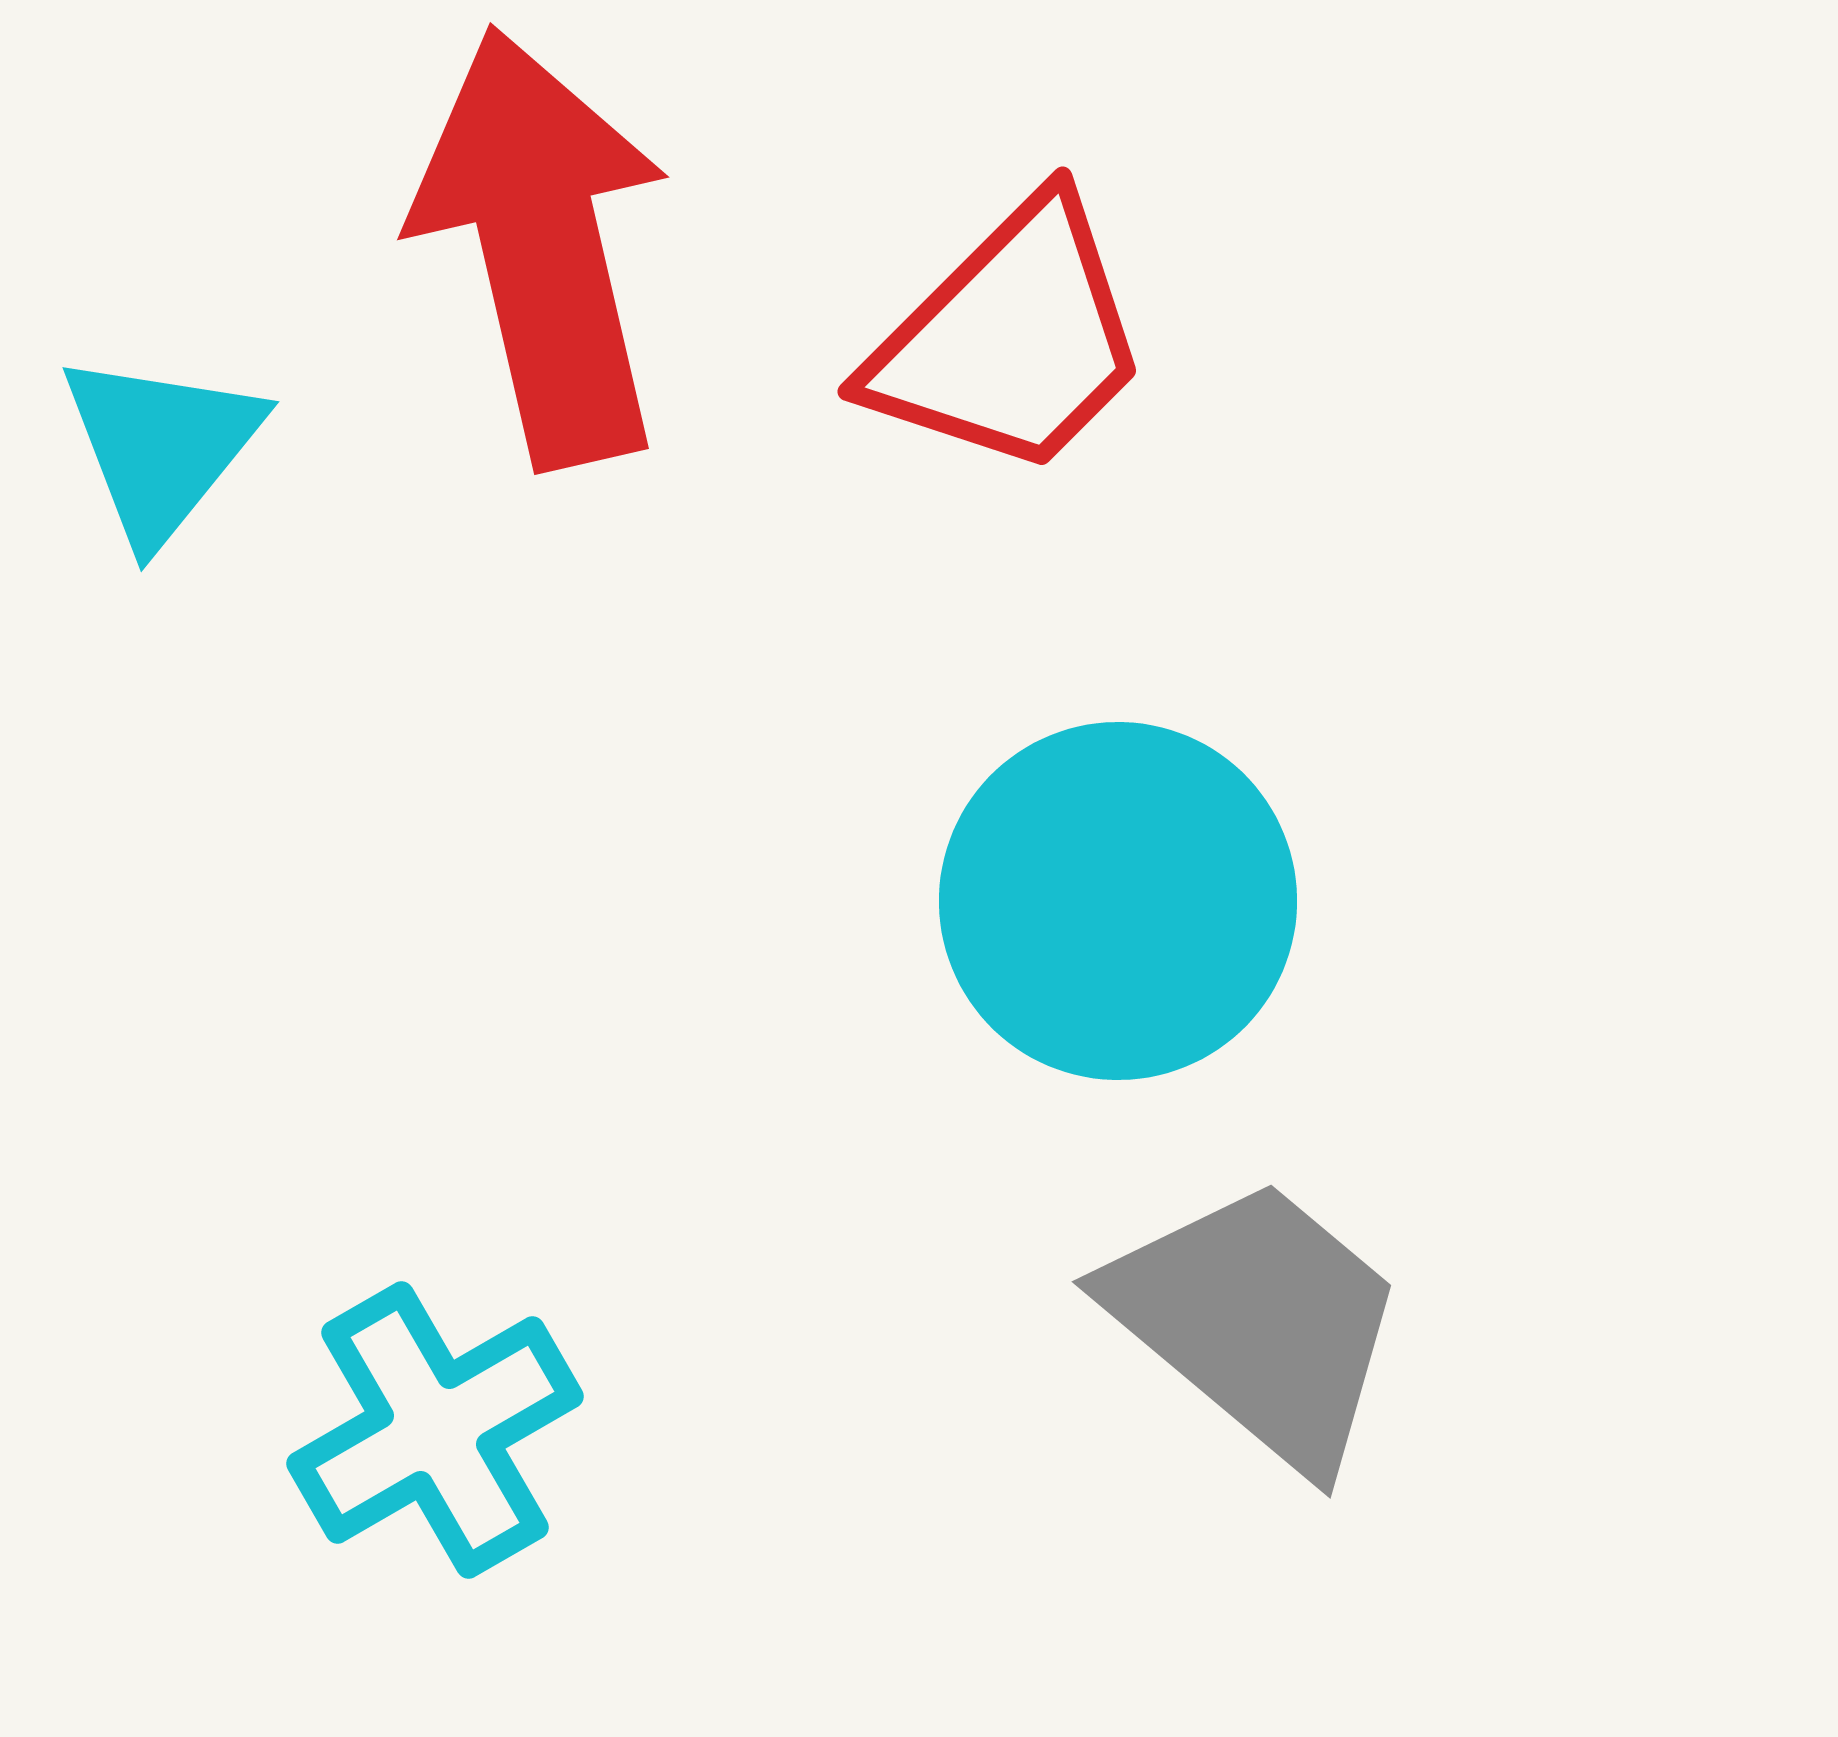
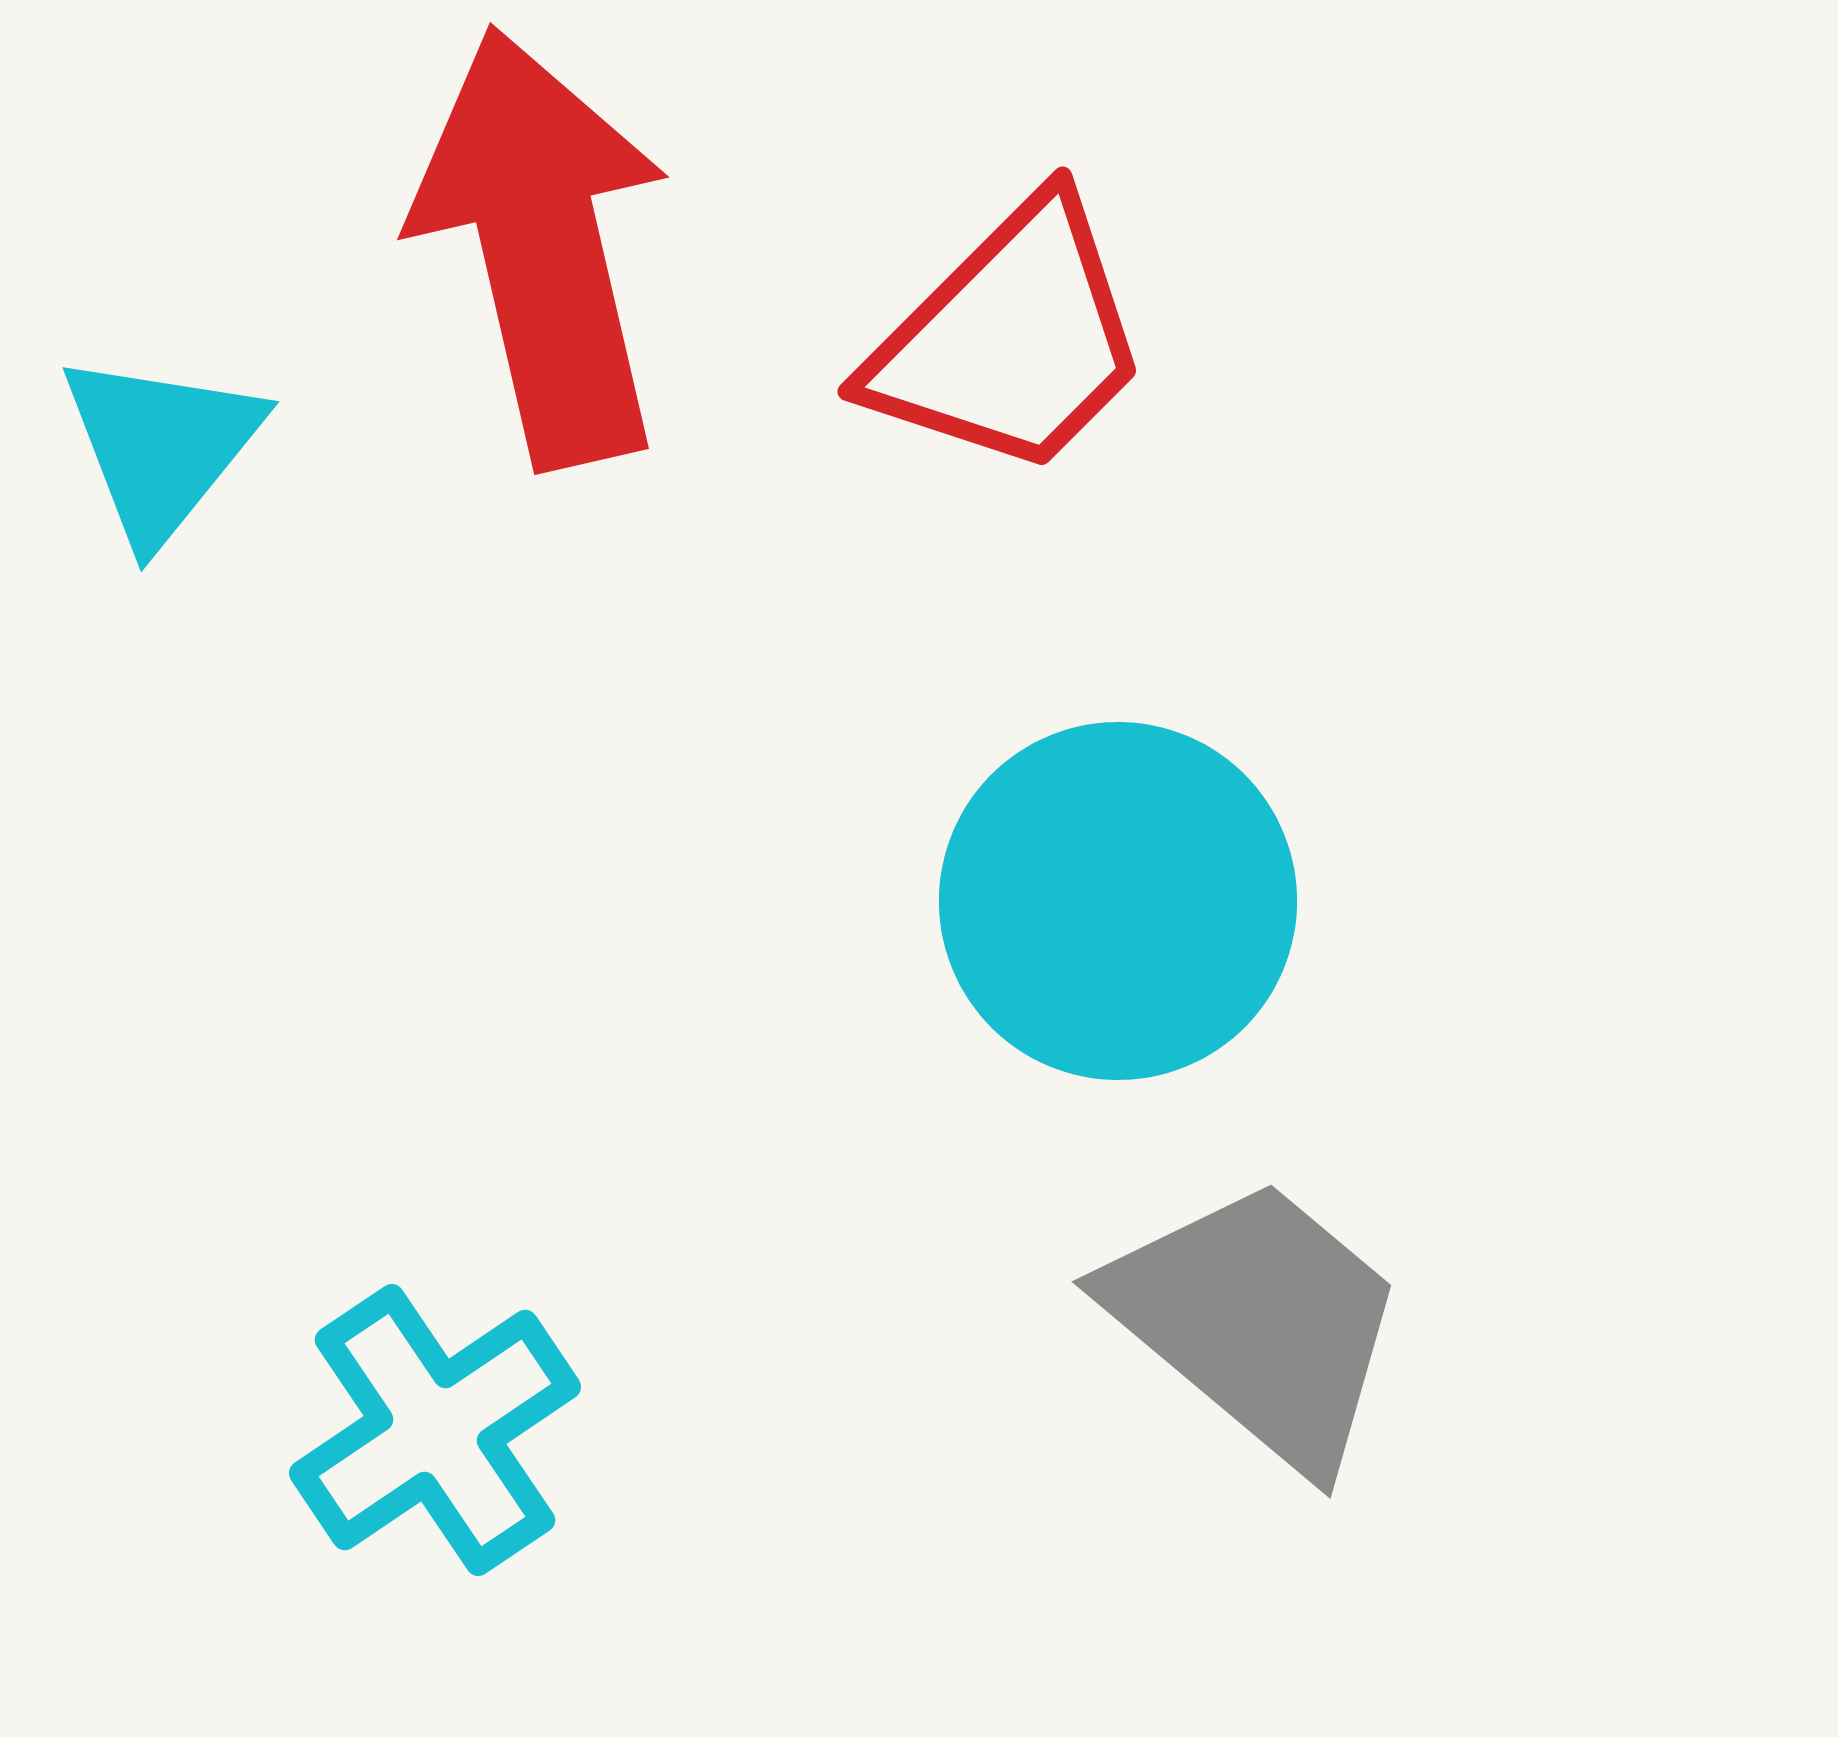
cyan cross: rotated 4 degrees counterclockwise
